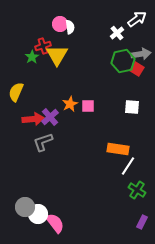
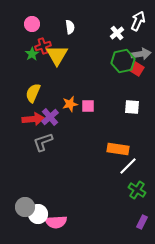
white arrow: moved 1 px right, 2 px down; rotated 30 degrees counterclockwise
pink circle: moved 28 px left
green star: moved 3 px up
yellow semicircle: moved 17 px right, 1 px down
orange star: rotated 14 degrees clockwise
white line: rotated 12 degrees clockwise
pink semicircle: moved 1 px right, 1 px up; rotated 125 degrees clockwise
